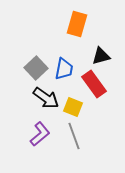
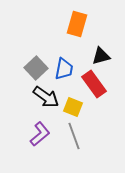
black arrow: moved 1 px up
